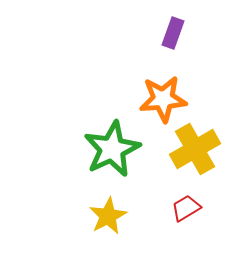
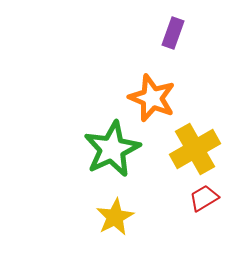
orange star: moved 11 px left, 1 px up; rotated 27 degrees clockwise
red trapezoid: moved 18 px right, 10 px up
yellow star: moved 7 px right, 1 px down
